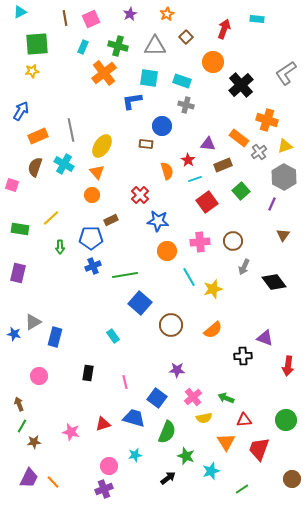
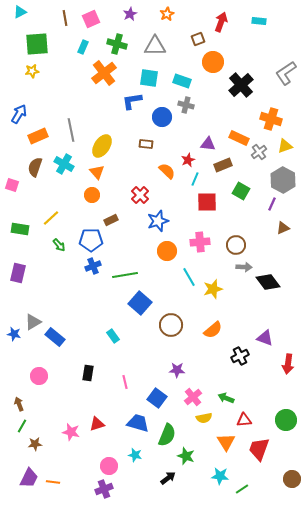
cyan rectangle at (257, 19): moved 2 px right, 2 px down
red arrow at (224, 29): moved 3 px left, 7 px up
brown square at (186, 37): moved 12 px right, 2 px down; rotated 24 degrees clockwise
green cross at (118, 46): moved 1 px left, 2 px up
blue arrow at (21, 111): moved 2 px left, 3 px down
orange cross at (267, 120): moved 4 px right, 1 px up
blue circle at (162, 126): moved 9 px up
orange rectangle at (239, 138): rotated 12 degrees counterclockwise
red star at (188, 160): rotated 16 degrees clockwise
orange semicircle at (167, 171): rotated 30 degrees counterclockwise
gray hexagon at (284, 177): moved 1 px left, 3 px down
cyan line at (195, 179): rotated 48 degrees counterclockwise
green square at (241, 191): rotated 18 degrees counterclockwise
red square at (207, 202): rotated 35 degrees clockwise
blue star at (158, 221): rotated 25 degrees counterclockwise
brown triangle at (283, 235): moved 7 px up; rotated 32 degrees clockwise
blue pentagon at (91, 238): moved 2 px down
brown circle at (233, 241): moved 3 px right, 4 px down
green arrow at (60, 247): moved 1 px left, 2 px up; rotated 40 degrees counterclockwise
gray arrow at (244, 267): rotated 112 degrees counterclockwise
black diamond at (274, 282): moved 6 px left
blue rectangle at (55, 337): rotated 66 degrees counterclockwise
black cross at (243, 356): moved 3 px left; rotated 24 degrees counterclockwise
red arrow at (288, 366): moved 2 px up
blue trapezoid at (134, 418): moved 4 px right, 5 px down
red triangle at (103, 424): moved 6 px left
green semicircle at (167, 432): moved 3 px down
brown star at (34, 442): moved 1 px right, 2 px down
cyan star at (135, 455): rotated 24 degrees clockwise
cyan star at (211, 471): moved 9 px right, 5 px down; rotated 24 degrees clockwise
orange line at (53, 482): rotated 40 degrees counterclockwise
